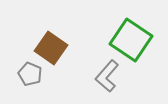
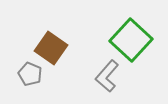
green square: rotated 9 degrees clockwise
